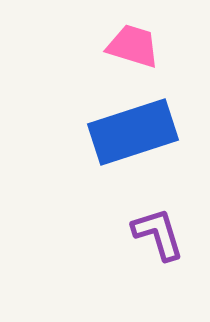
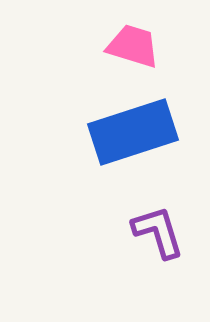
purple L-shape: moved 2 px up
